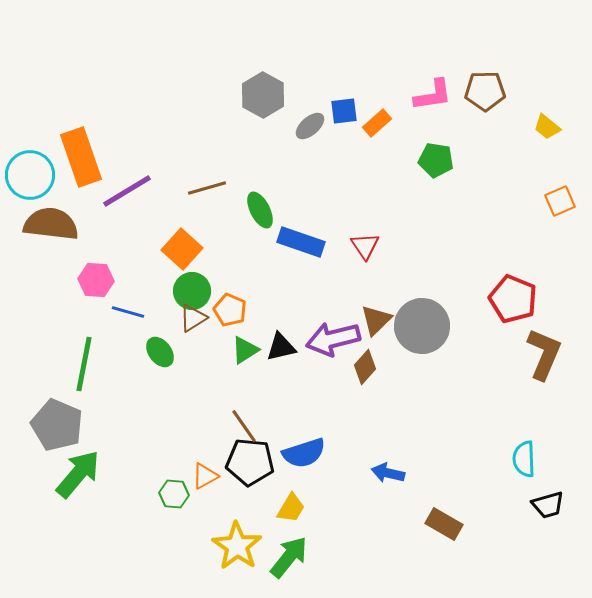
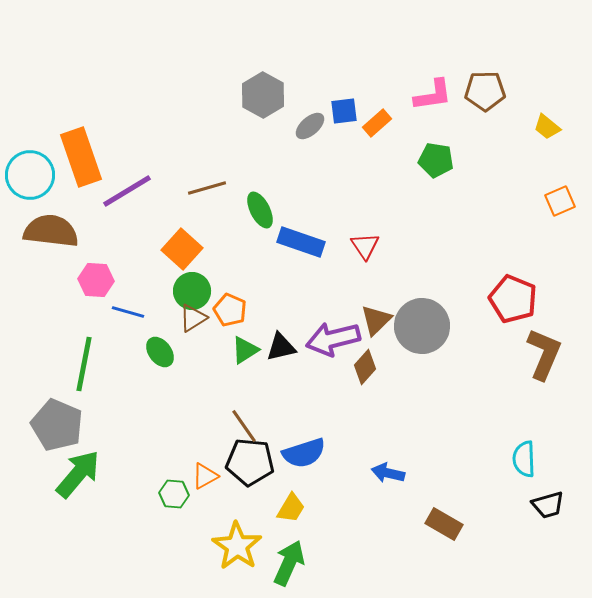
brown semicircle at (51, 224): moved 7 px down
green arrow at (289, 557): moved 6 px down; rotated 15 degrees counterclockwise
